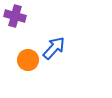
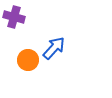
purple cross: moved 1 px left, 1 px down
